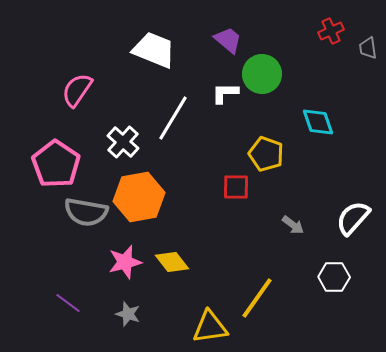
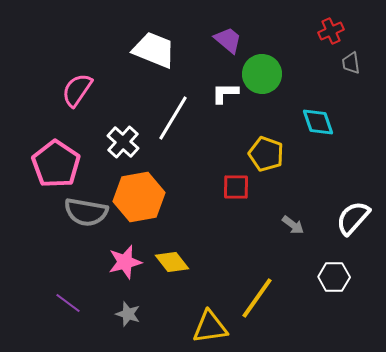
gray trapezoid: moved 17 px left, 15 px down
